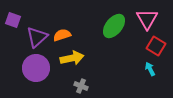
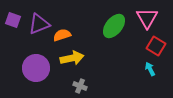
pink triangle: moved 1 px up
purple triangle: moved 2 px right, 13 px up; rotated 20 degrees clockwise
gray cross: moved 1 px left
